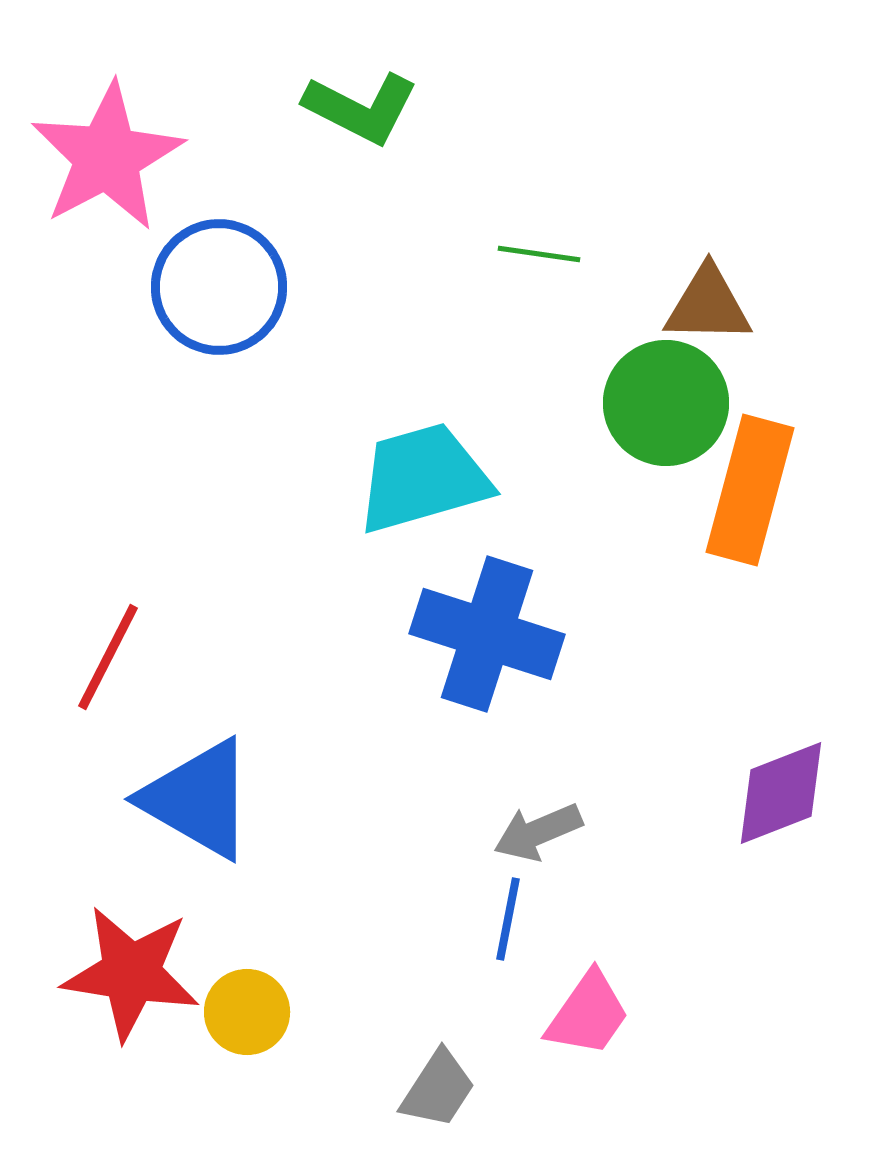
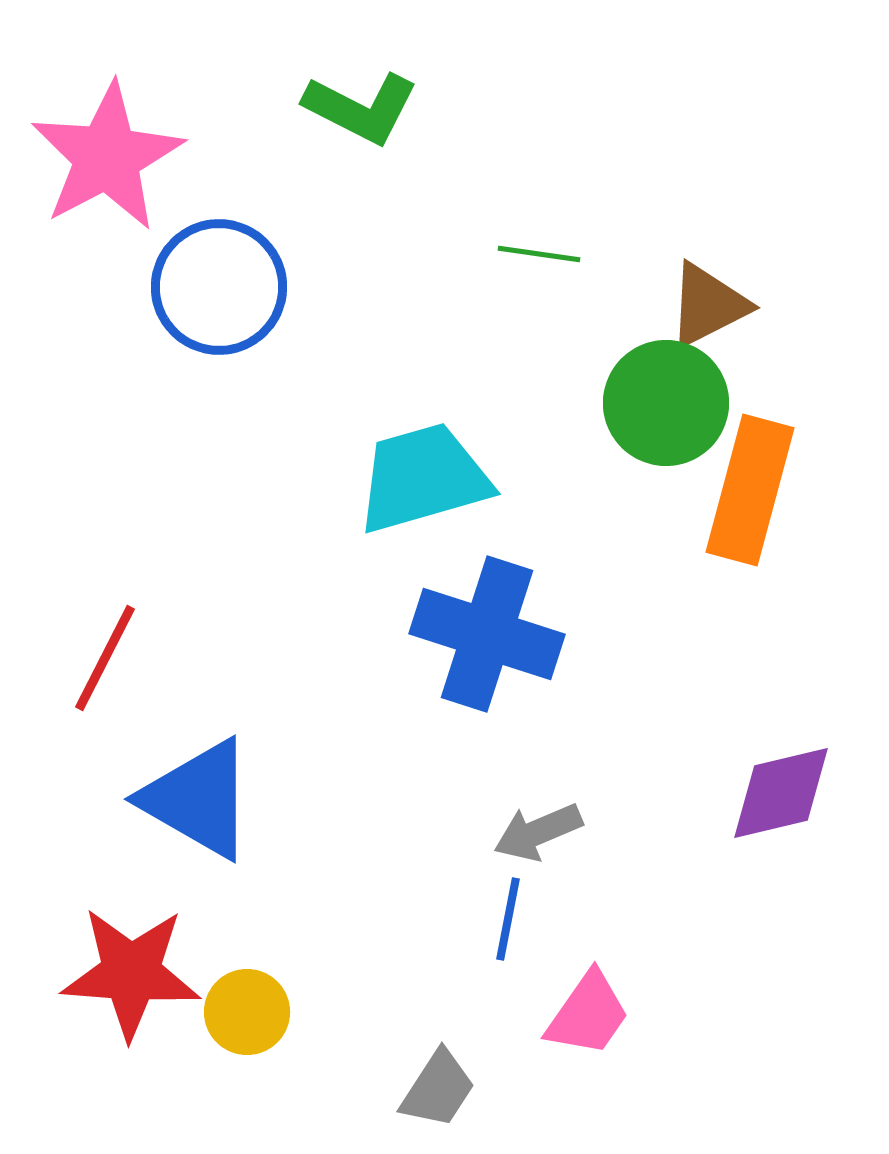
brown triangle: rotated 28 degrees counterclockwise
red line: moved 3 px left, 1 px down
purple diamond: rotated 8 degrees clockwise
red star: rotated 5 degrees counterclockwise
